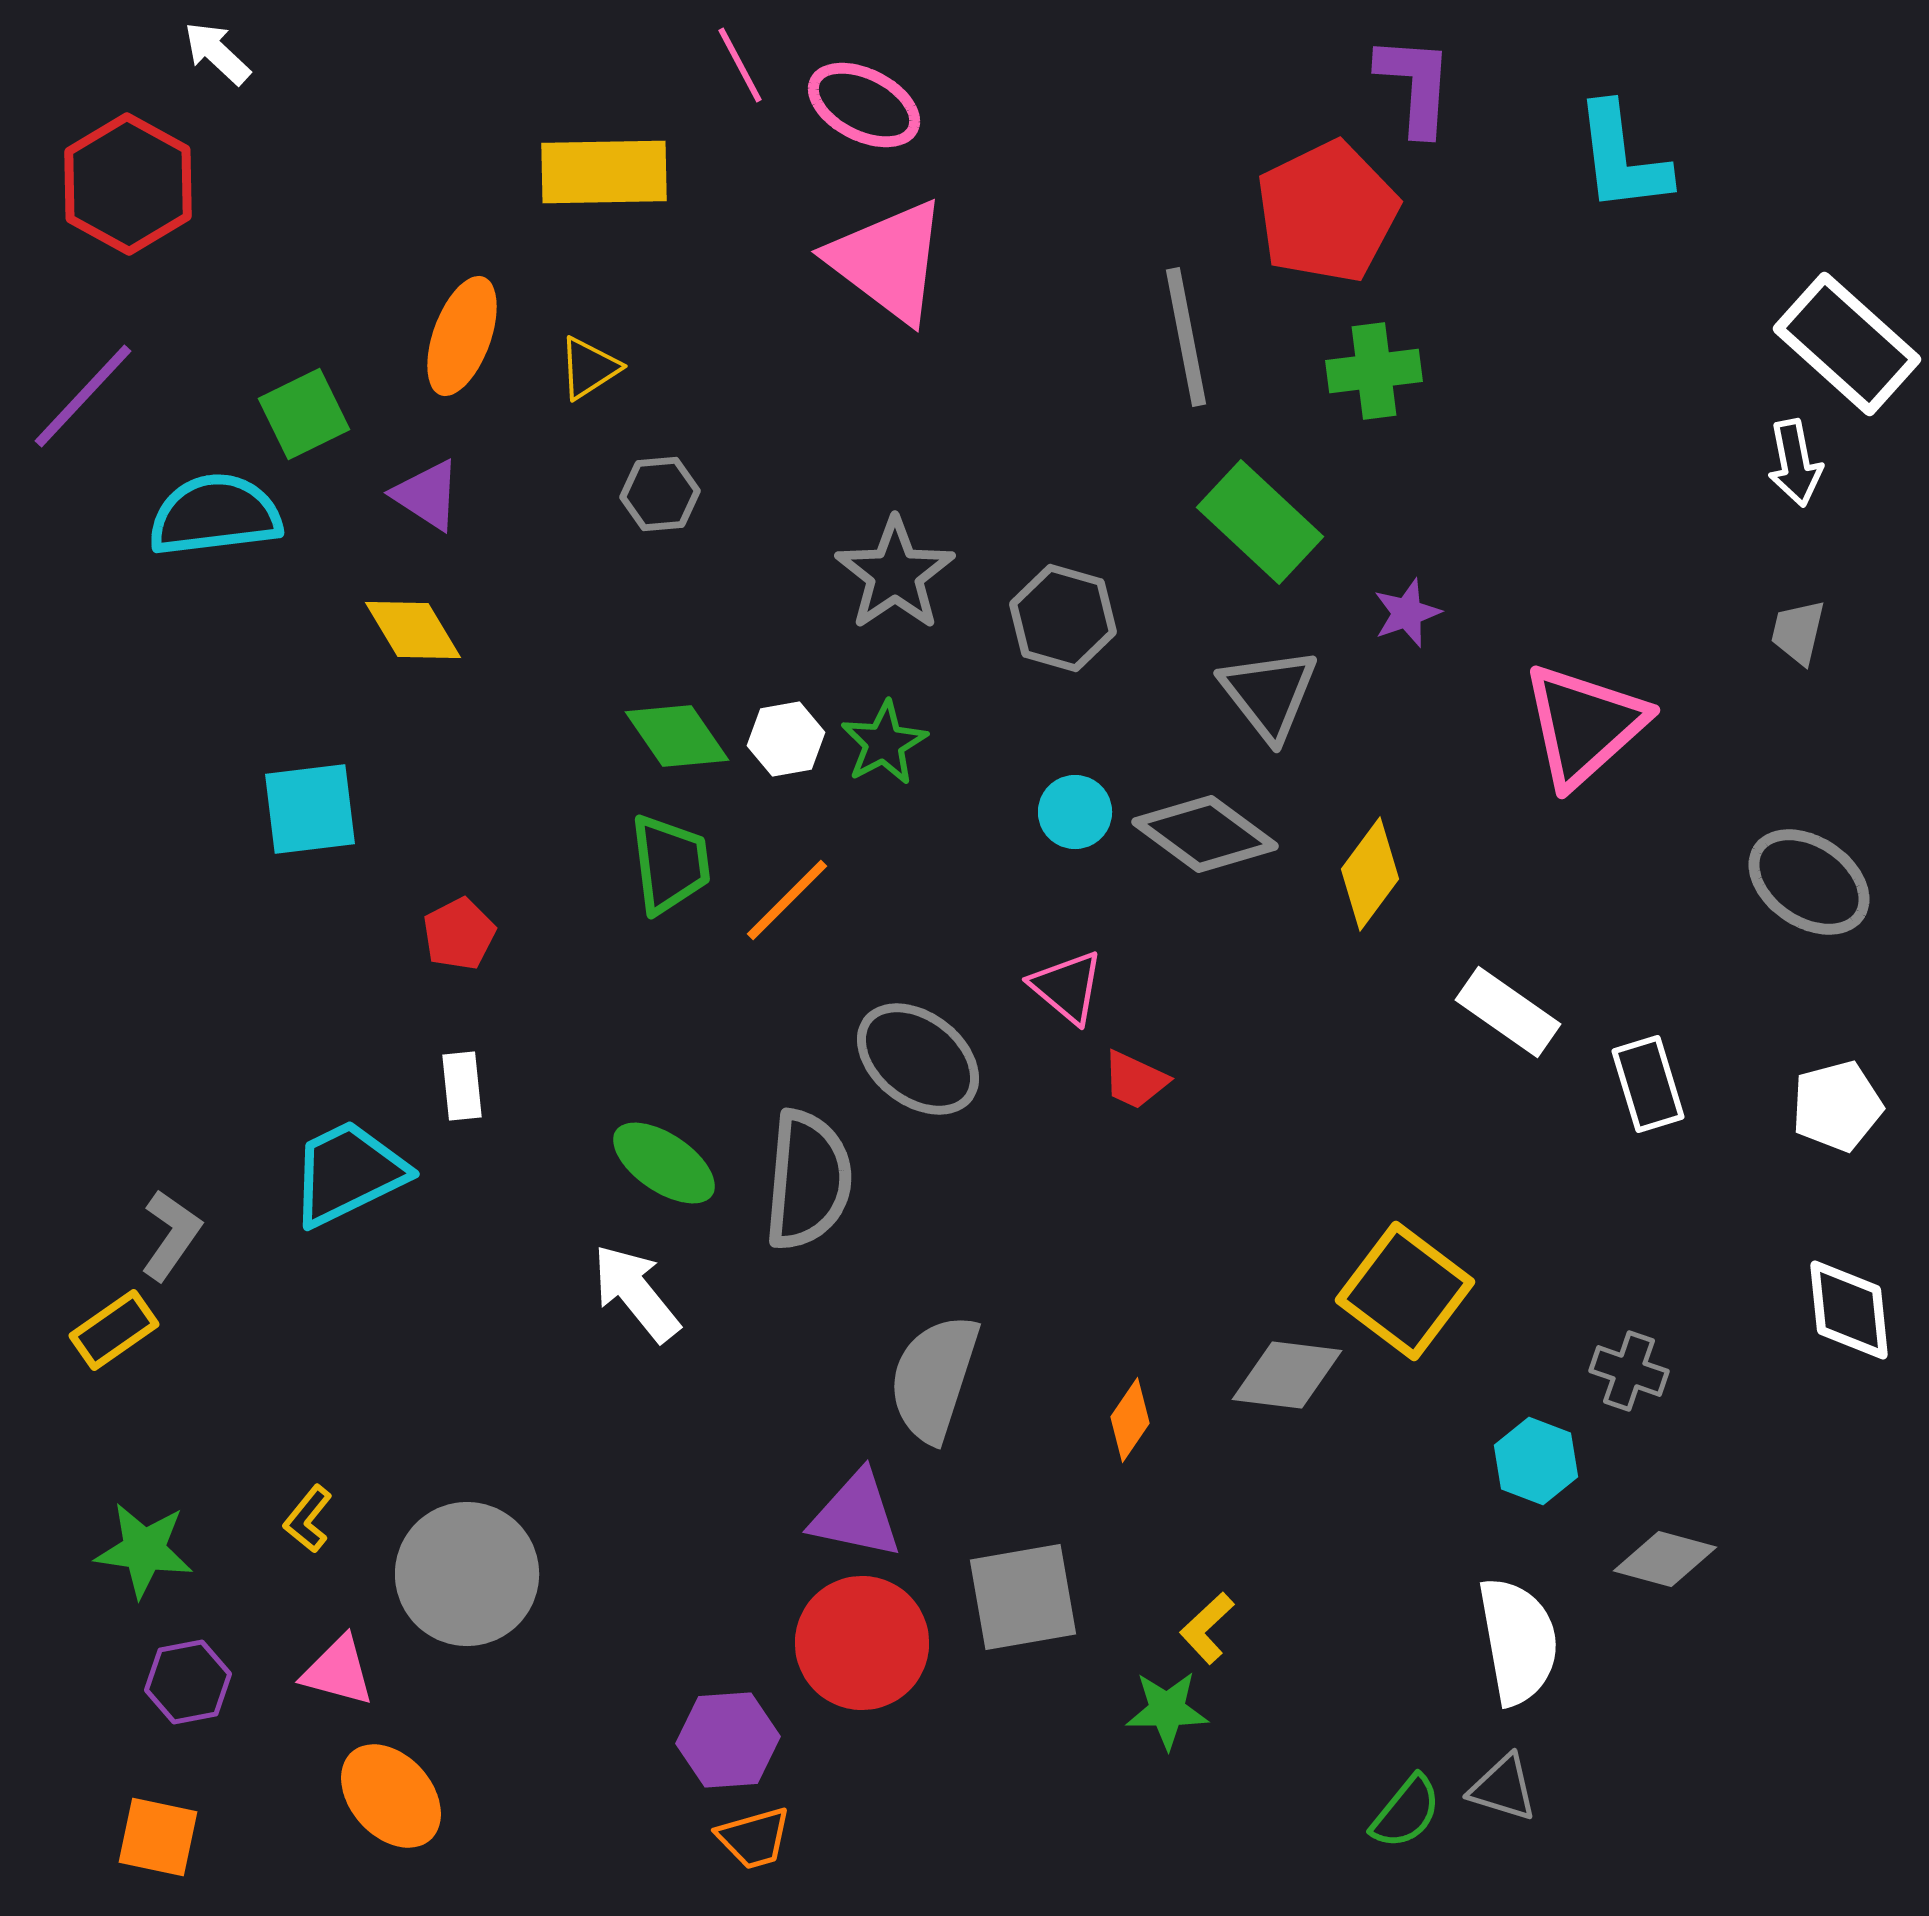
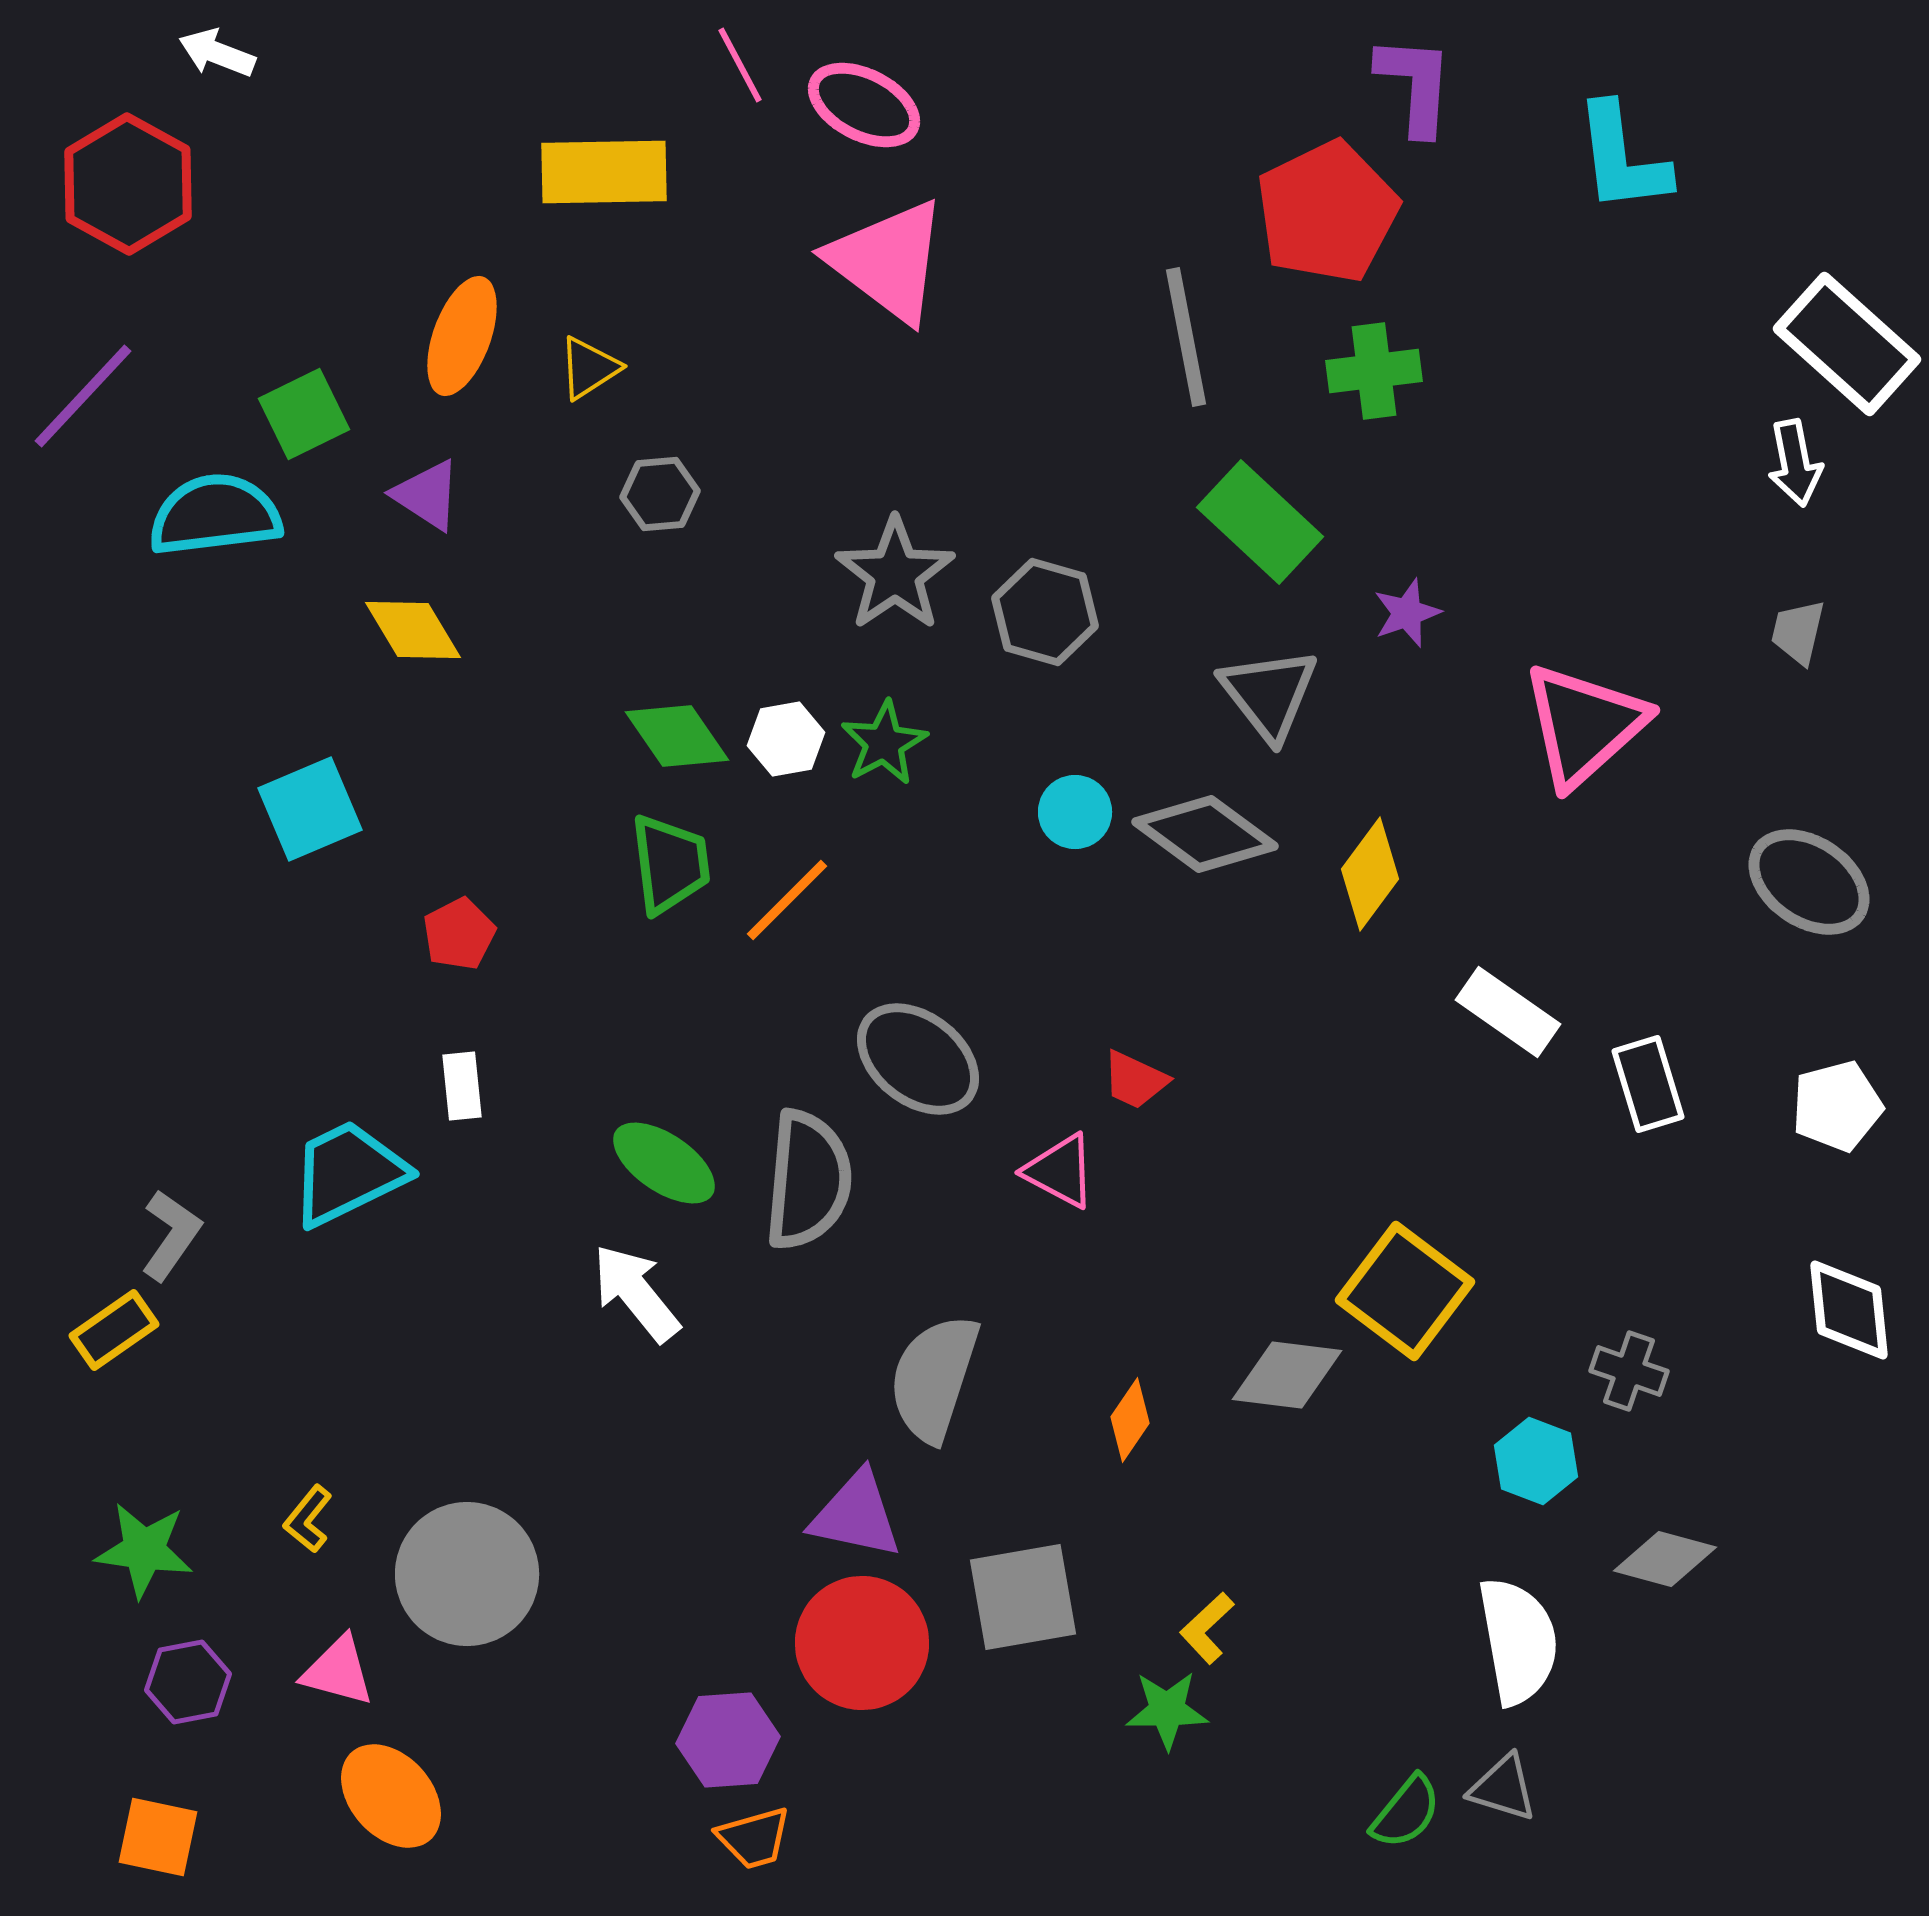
white arrow at (217, 53): rotated 22 degrees counterclockwise
gray hexagon at (1063, 618): moved 18 px left, 6 px up
cyan square at (310, 809): rotated 16 degrees counterclockwise
pink triangle at (1067, 987): moved 7 px left, 184 px down; rotated 12 degrees counterclockwise
